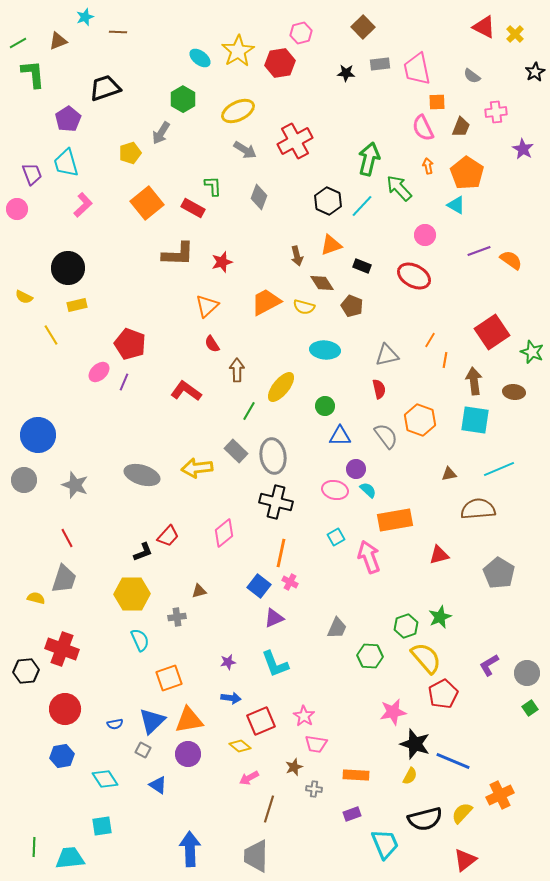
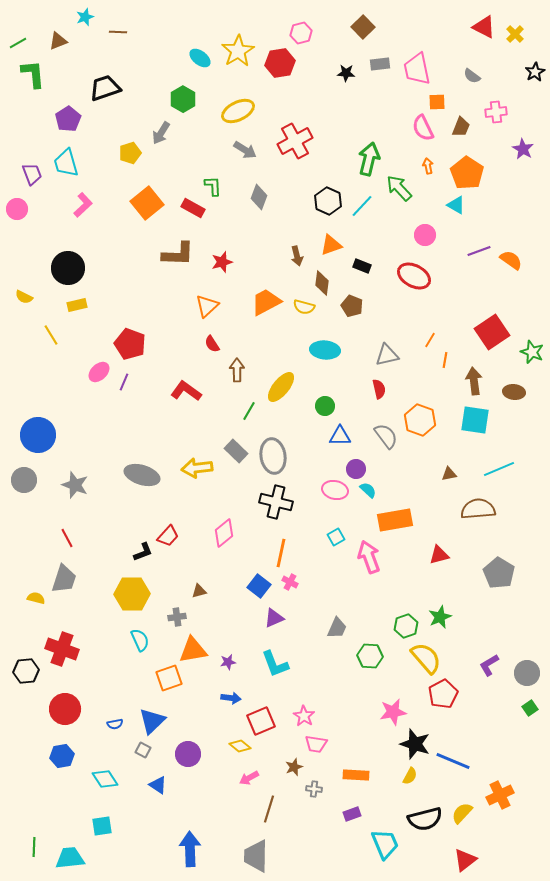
brown diamond at (322, 283): rotated 40 degrees clockwise
orange triangle at (189, 720): moved 4 px right, 70 px up
